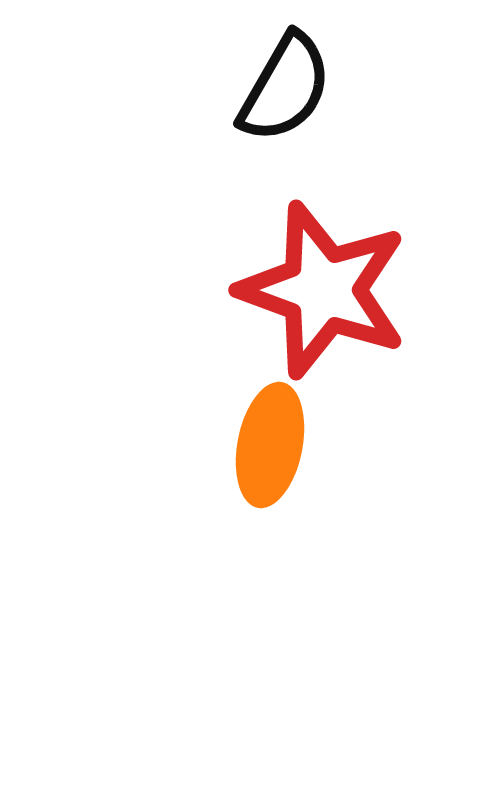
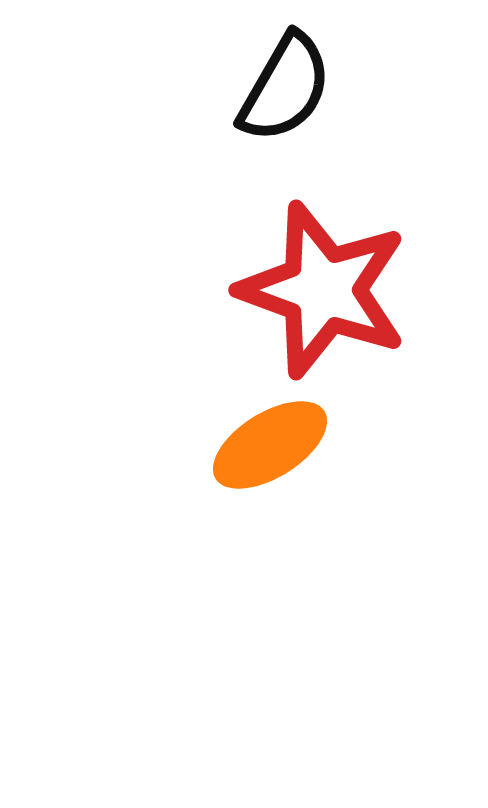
orange ellipse: rotated 47 degrees clockwise
